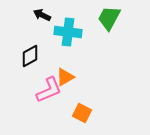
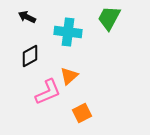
black arrow: moved 15 px left, 2 px down
orange triangle: moved 4 px right, 1 px up; rotated 12 degrees counterclockwise
pink L-shape: moved 1 px left, 2 px down
orange square: rotated 36 degrees clockwise
